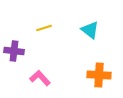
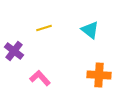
purple cross: rotated 30 degrees clockwise
